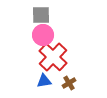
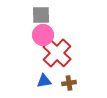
red cross: moved 4 px right, 4 px up
brown cross: rotated 24 degrees clockwise
